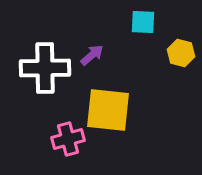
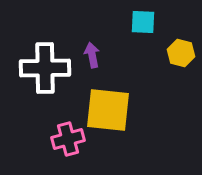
purple arrow: rotated 60 degrees counterclockwise
